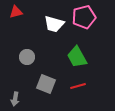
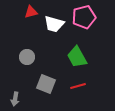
red triangle: moved 15 px right
